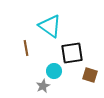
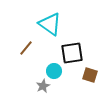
cyan triangle: moved 2 px up
brown line: rotated 49 degrees clockwise
